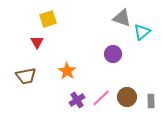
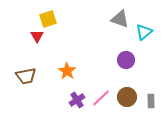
gray triangle: moved 2 px left, 1 px down
cyan triangle: moved 2 px right
red triangle: moved 6 px up
purple circle: moved 13 px right, 6 px down
